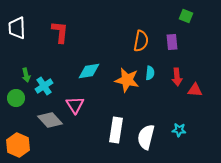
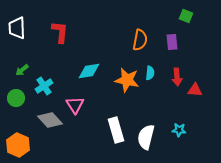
orange semicircle: moved 1 px left, 1 px up
green arrow: moved 4 px left, 5 px up; rotated 64 degrees clockwise
white rectangle: rotated 25 degrees counterclockwise
